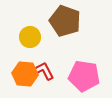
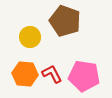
red L-shape: moved 8 px right, 3 px down
